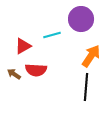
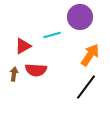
purple circle: moved 1 px left, 2 px up
orange arrow: moved 1 px left, 1 px up
brown arrow: rotated 64 degrees clockwise
black line: rotated 32 degrees clockwise
